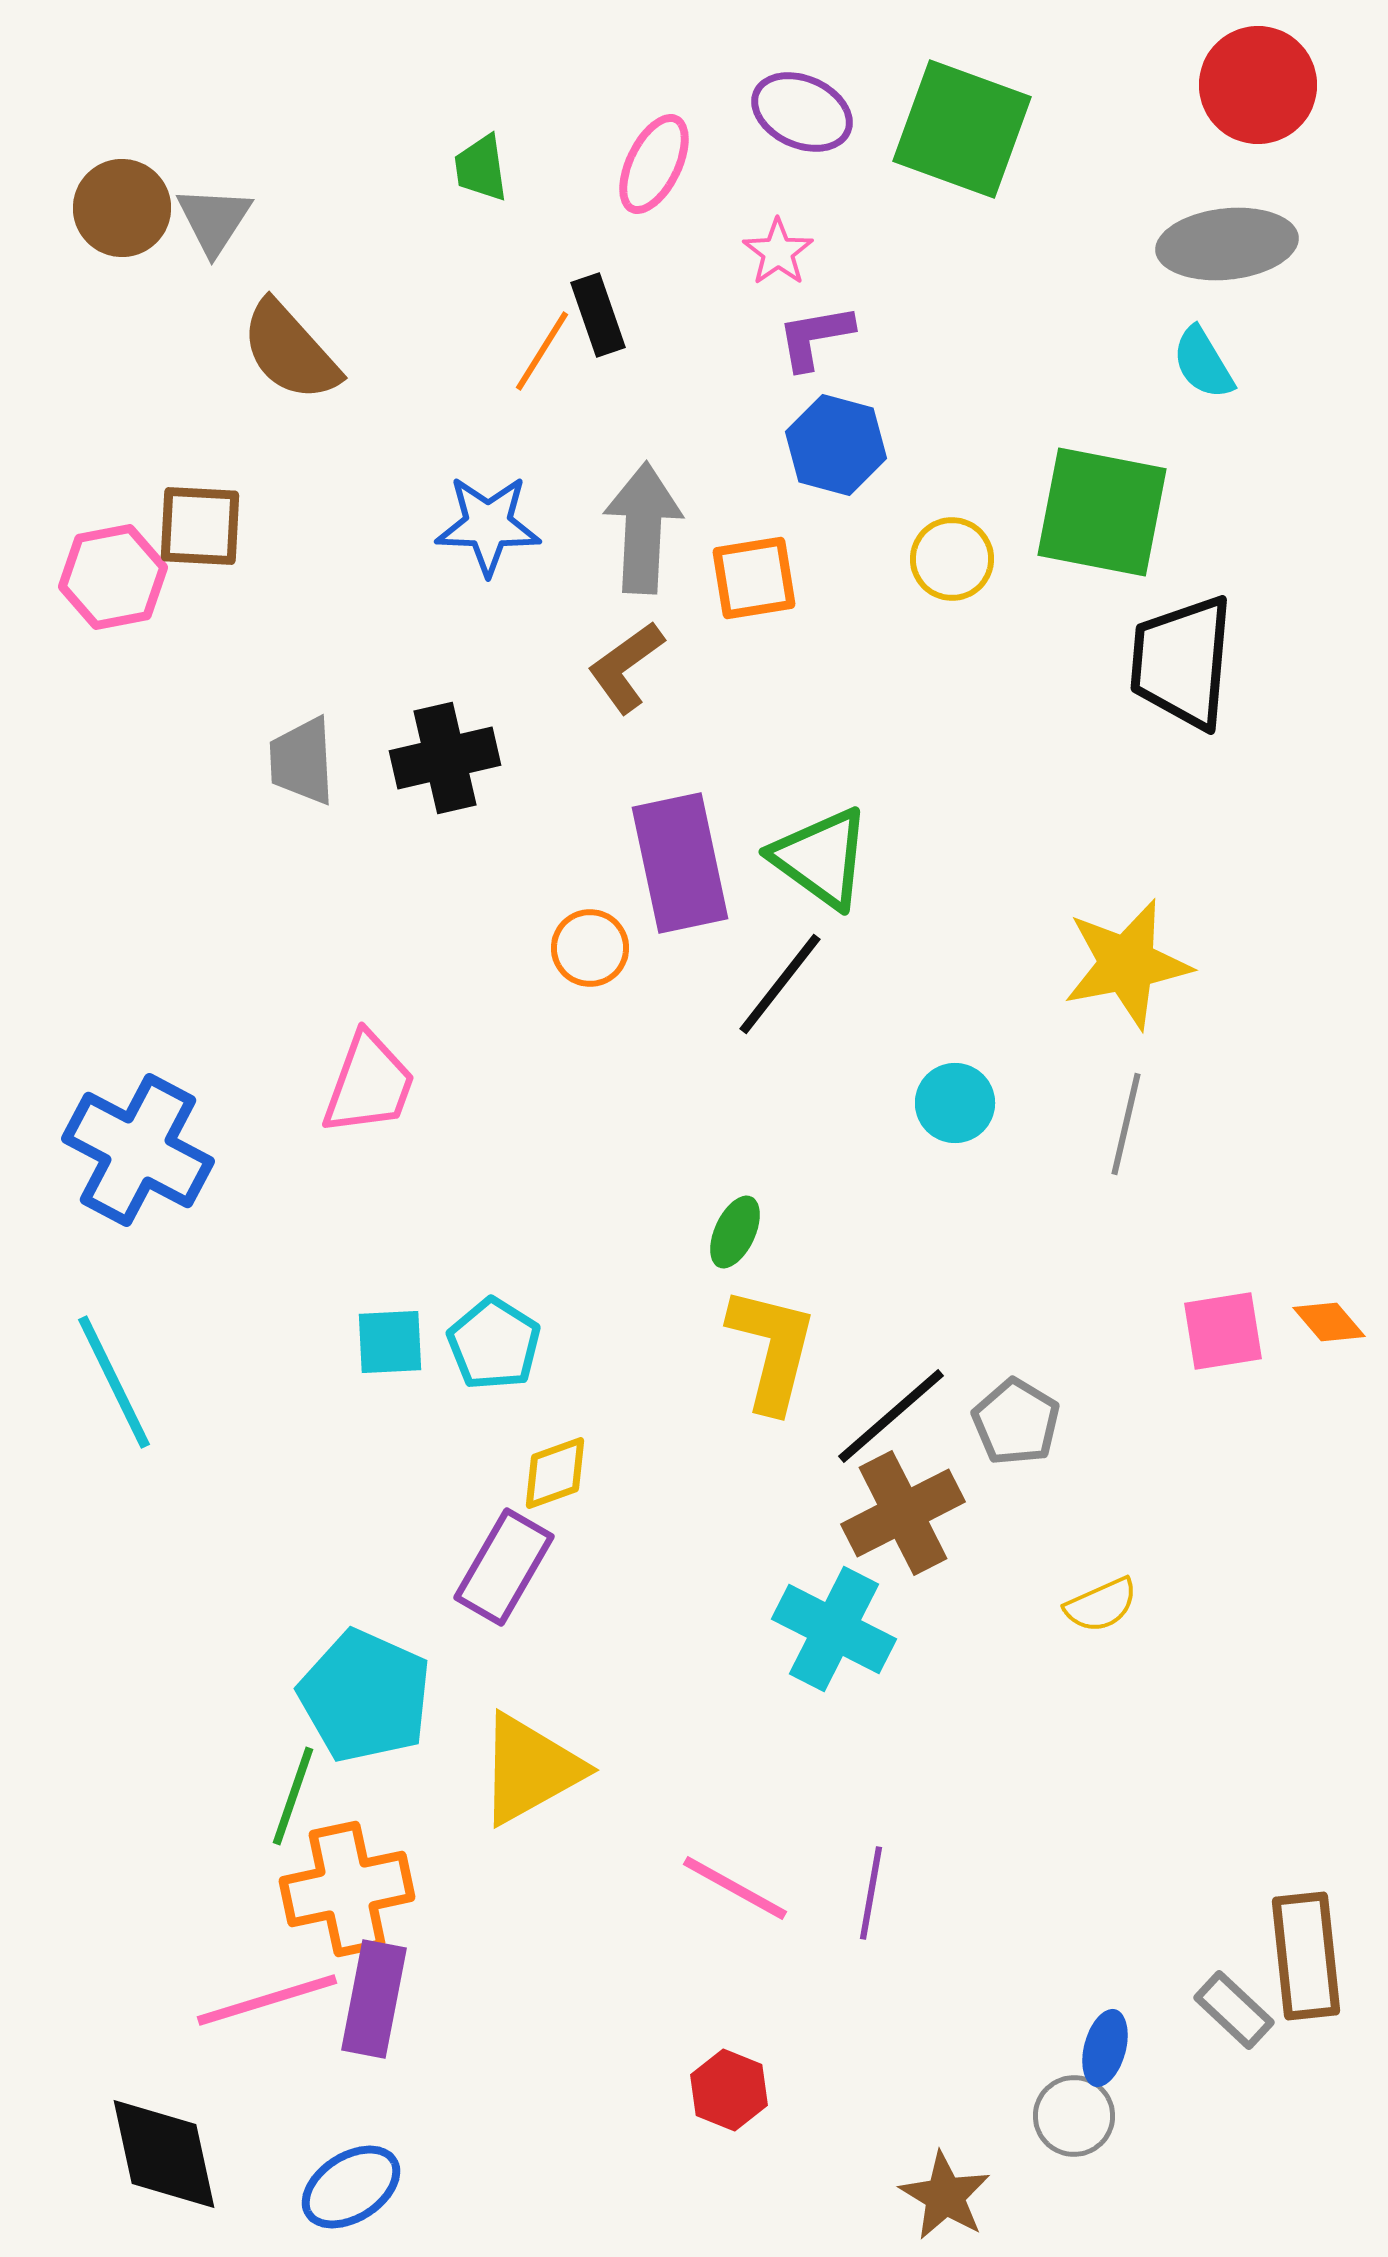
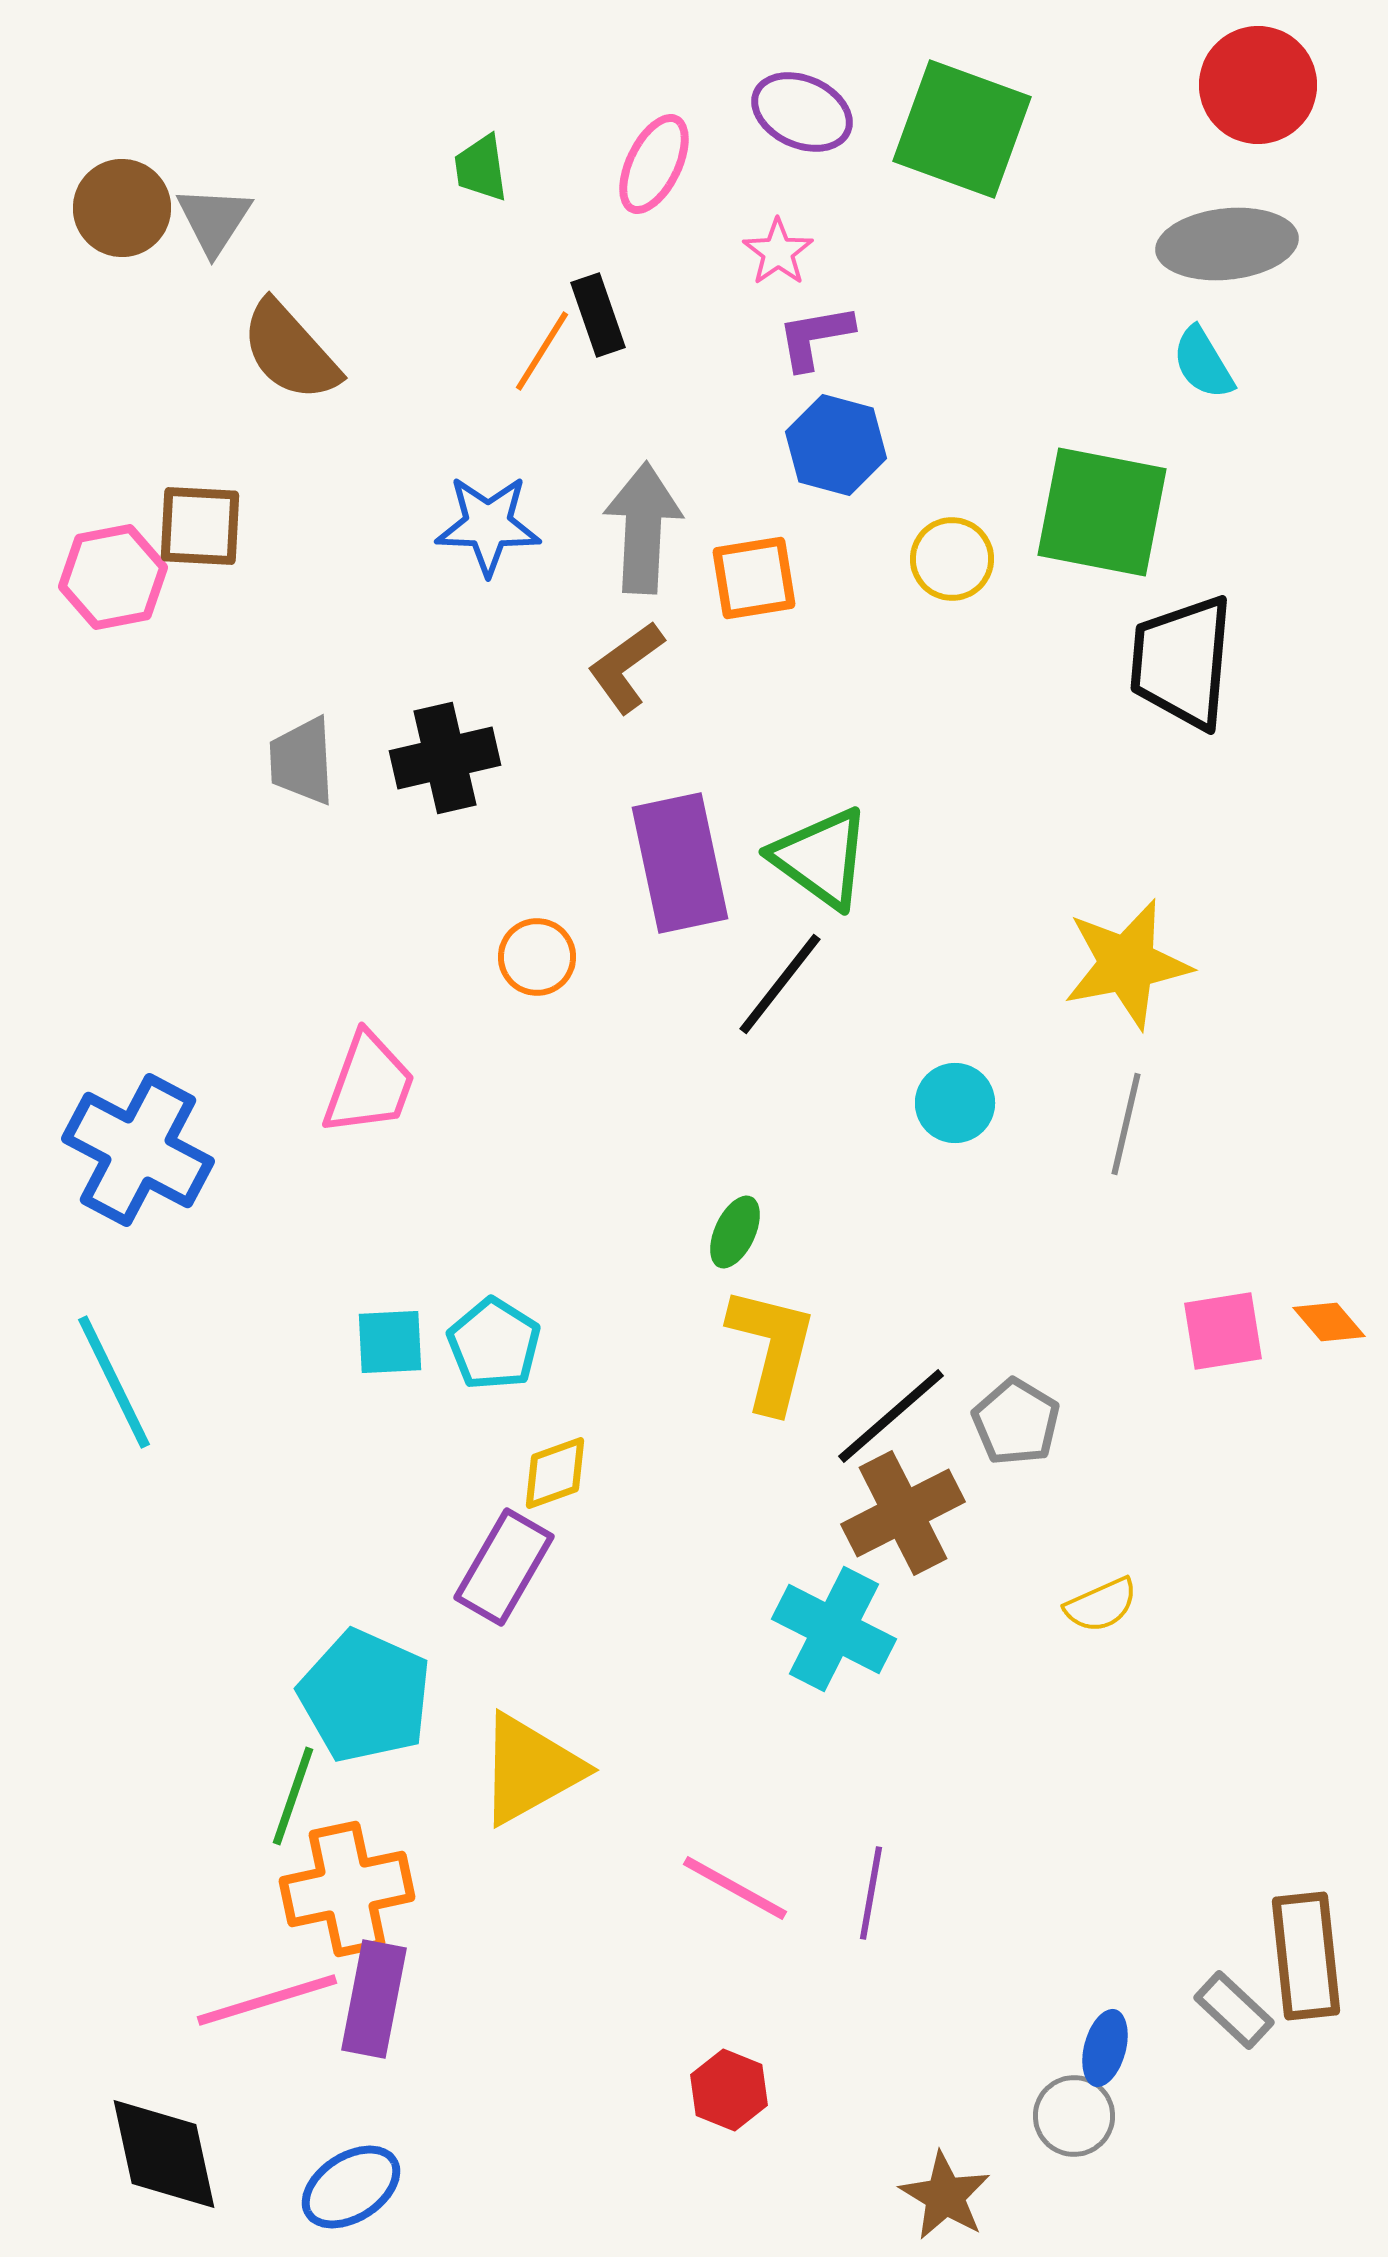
orange circle at (590, 948): moved 53 px left, 9 px down
